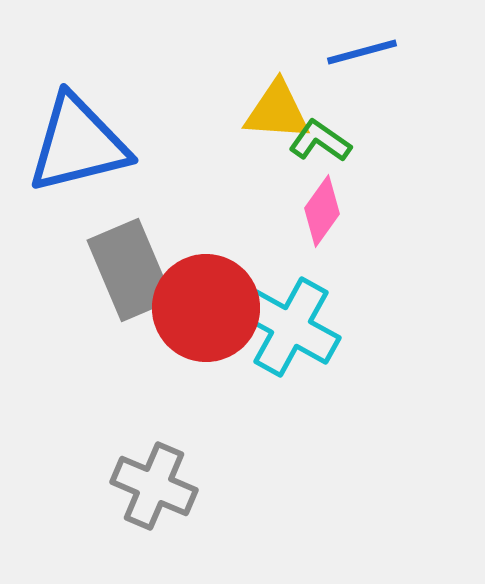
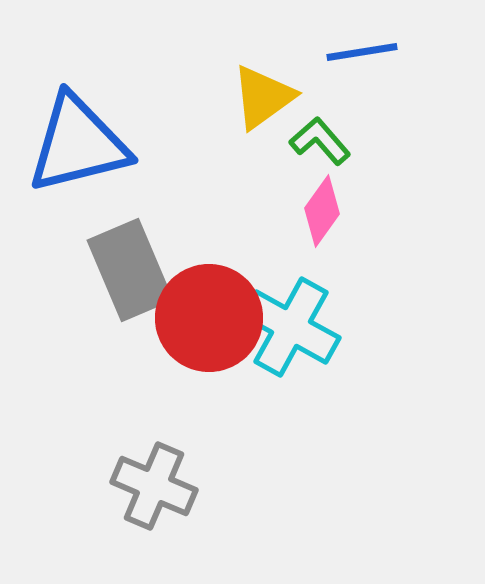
blue line: rotated 6 degrees clockwise
yellow triangle: moved 14 px left, 14 px up; rotated 40 degrees counterclockwise
green L-shape: rotated 14 degrees clockwise
red circle: moved 3 px right, 10 px down
